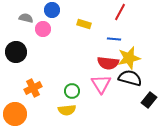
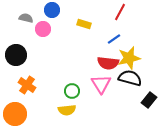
blue line: rotated 40 degrees counterclockwise
black circle: moved 3 px down
orange cross: moved 6 px left, 3 px up; rotated 30 degrees counterclockwise
